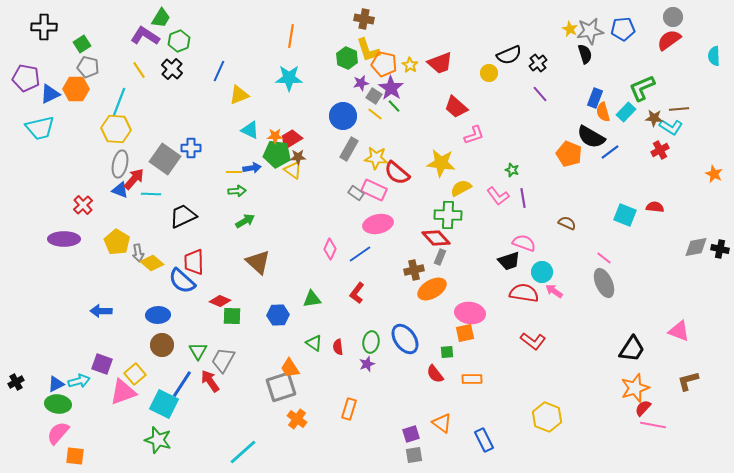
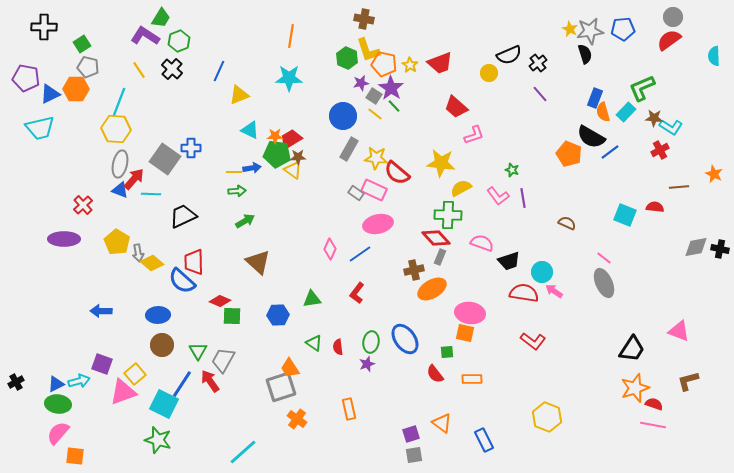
brown line at (679, 109): moved 78 px down
pink semicircle at (524, 243): moved 42 px left
orange square at (465, 333): rotated 24 degrees clockwise
red semicircle at (643, 408): moved 11 px right, 4 px up; rotated 66 degrees clockwise
orange rectangle at (349, 409): rotated 30 degrees counterclockwise
